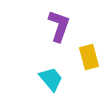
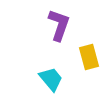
purple L-shape: moved 1 px up
